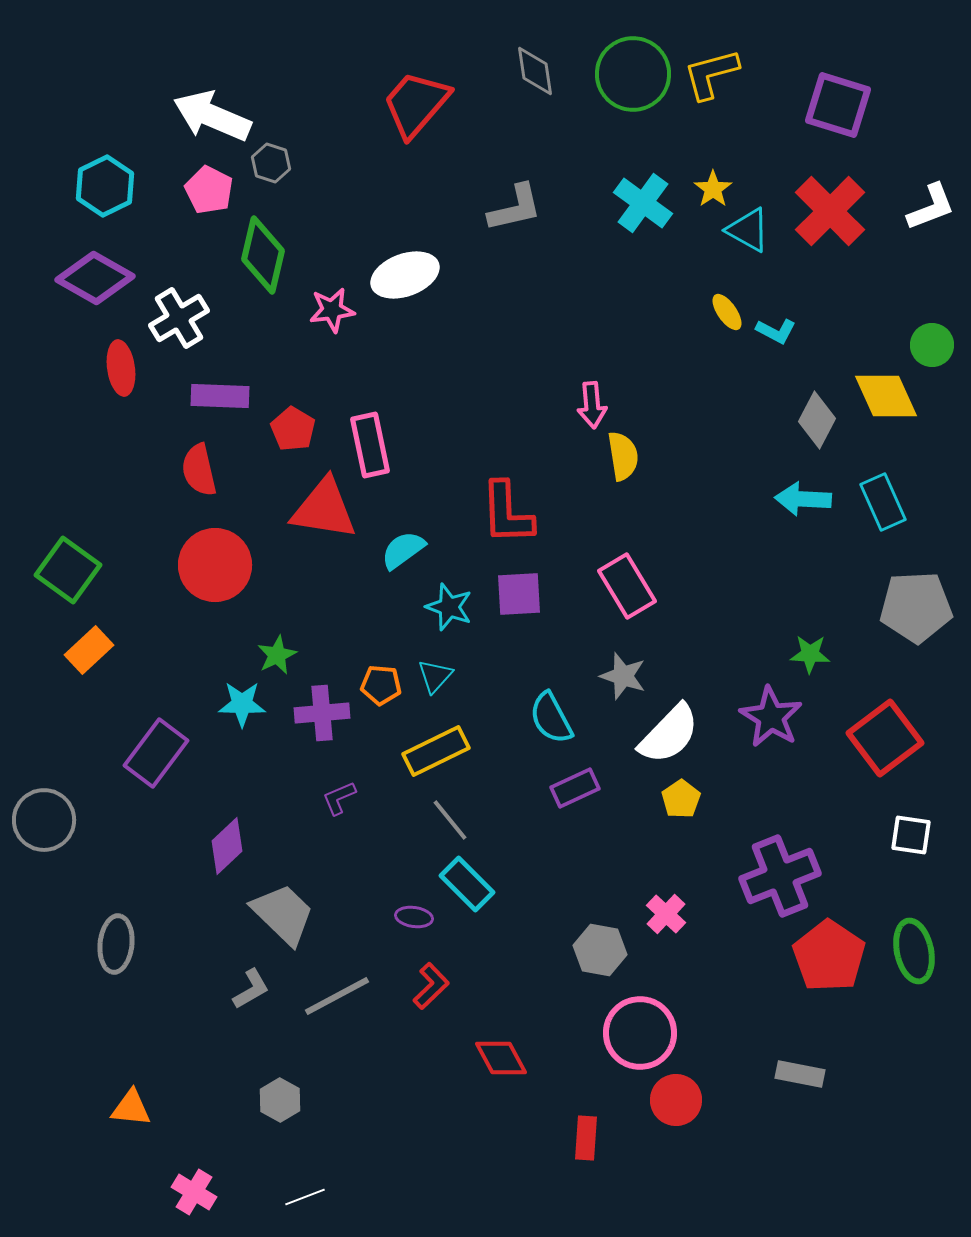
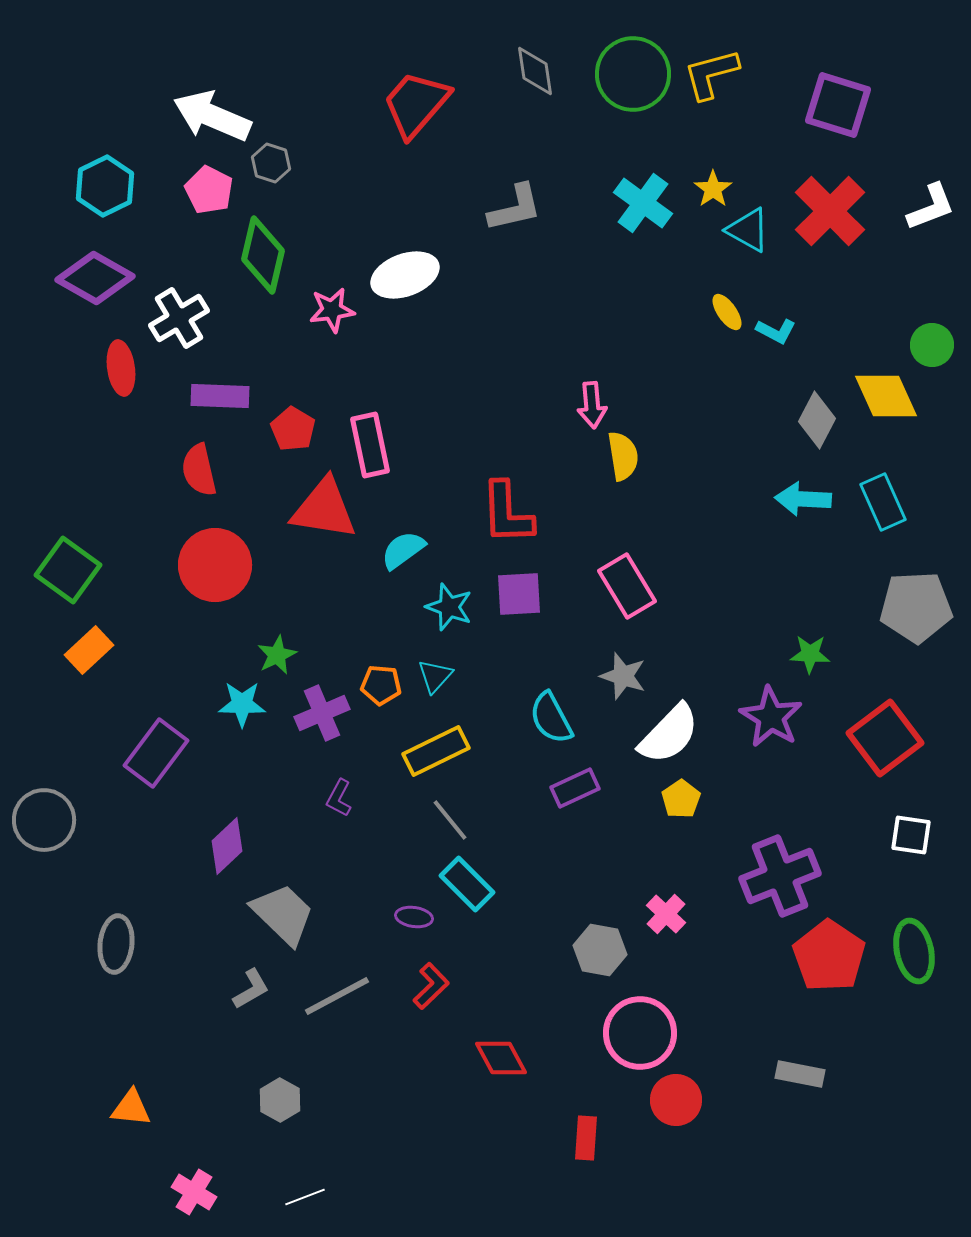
purple cross at (322, 713): rotated 18 degrees counterclockwise
purple L-shape at (339, 798): rotated 39 degrees counterclockwise
